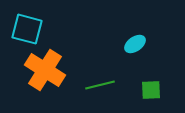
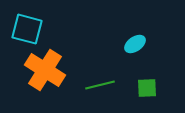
green square: moved 4 px left, 2 px up
